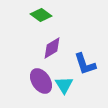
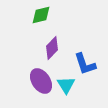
green diamond: rotated 50 degrees counterclockwise
purple diamond: rotated 15 degrees counterclockwise
cyan triangle: moved 2 px right
